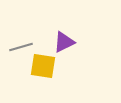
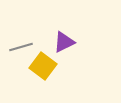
yellow square: rotated 28 degrees clockwise
